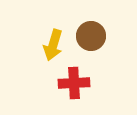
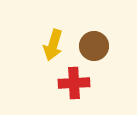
brown circle: moved 3 px right, 10 px down
